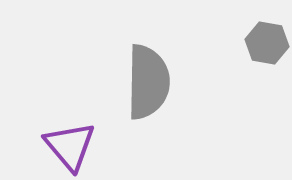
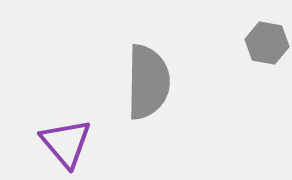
purple triangle: moved 4 px left, 3 px up
